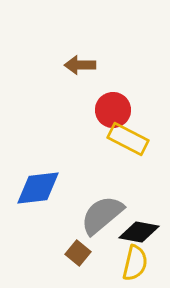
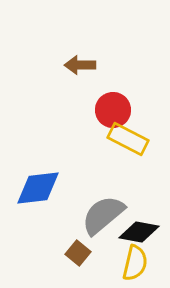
gray semicircle: moved 1 px right
